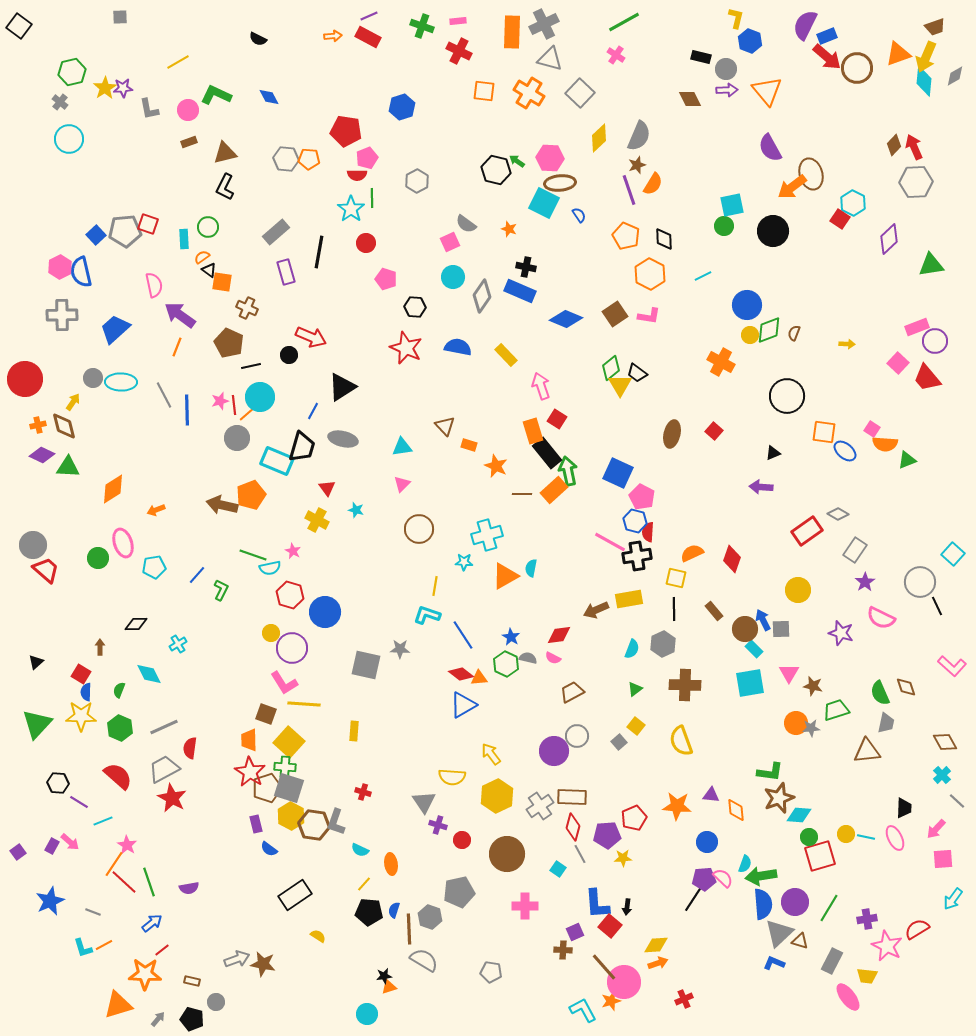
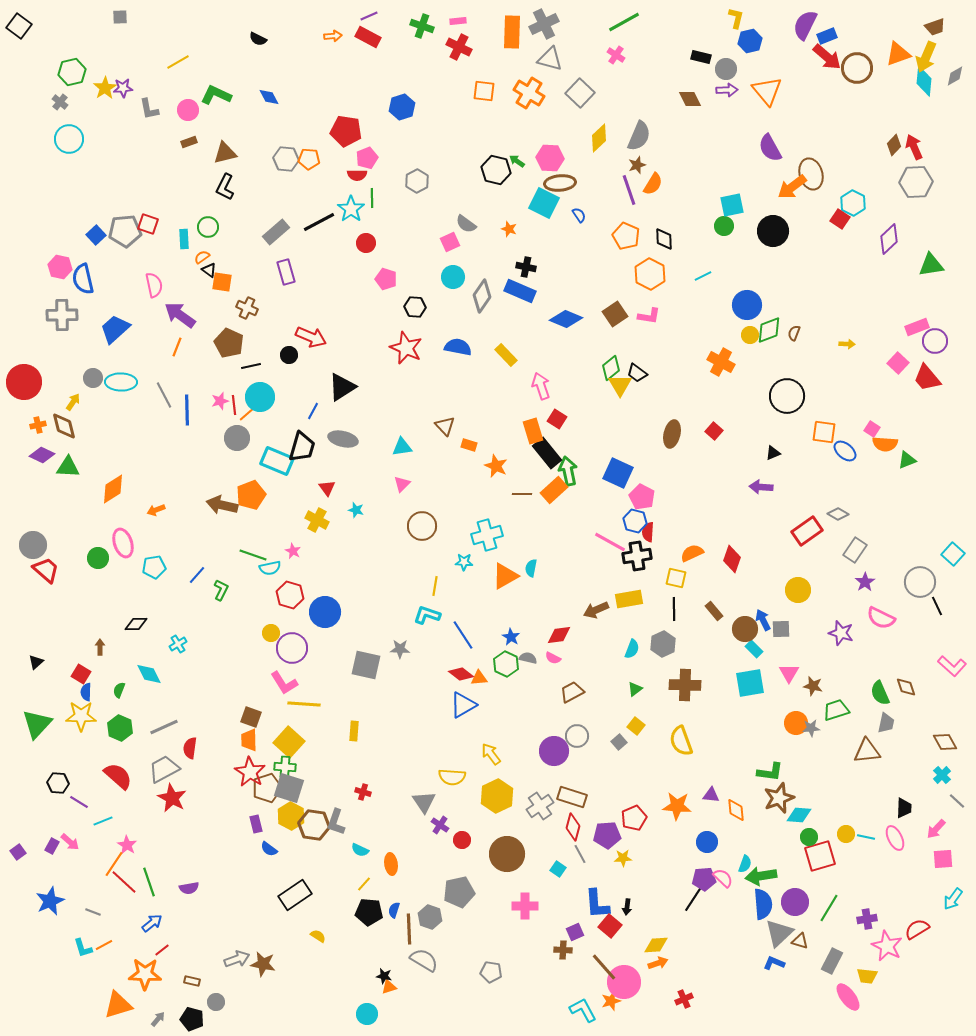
blue hexagon at (750, 41): rotated 25 degrees clockwise
red cross at (459, 51): moved 4 px up
black line at (319, 252): moved 30 px up; rotated 52 degrees clockwise
pink hexagon at (60, 267): rotated 20 degrees counterclockwise
blue semicircle at (81, 272): moved 2 px right, 7 px down
red circle at (25, 379): moved 1 px left, 3 px down
brown circle at (419, 529): moved 3 px right, 3 px up
brown square at (266, 714): moved 15 px left, 3 px down
brown rectangle at (572, 797): rotated 16 degrees clockwise
purple cross at (438, 825): moved 2 px right; rotated 18 degrees clockwise
black star at (384, 976): rotated 21 degrees clockwise
